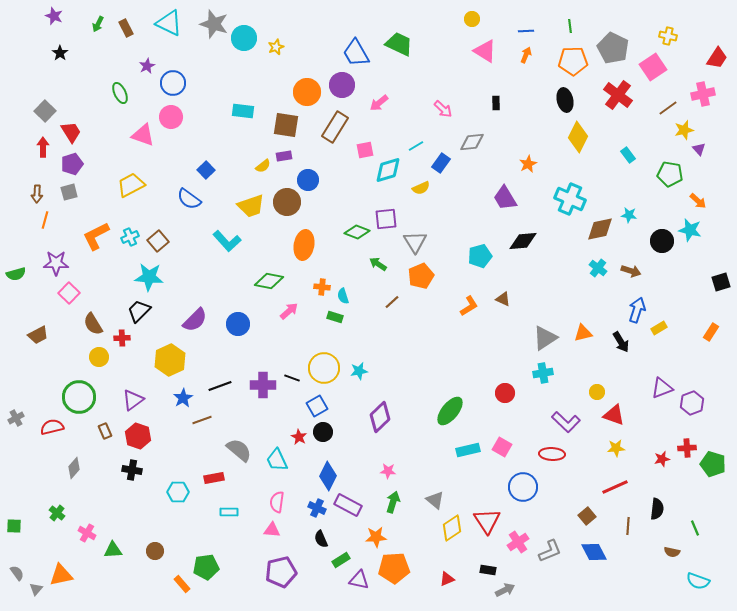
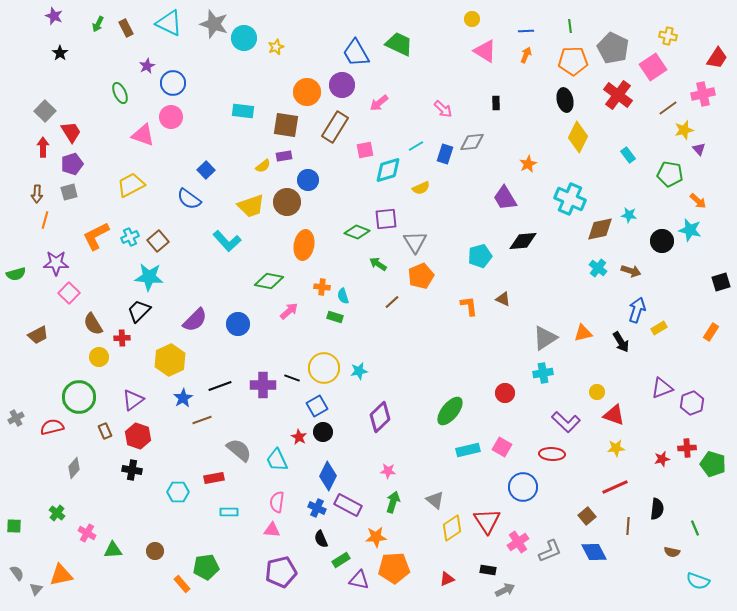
blue rectangle at (441, 163): moved 4 px right, 9 px up; rotated 18 degrees counterclockwise
orange L-shape at (469, 306): rotated 65 degrees counterclockwise
